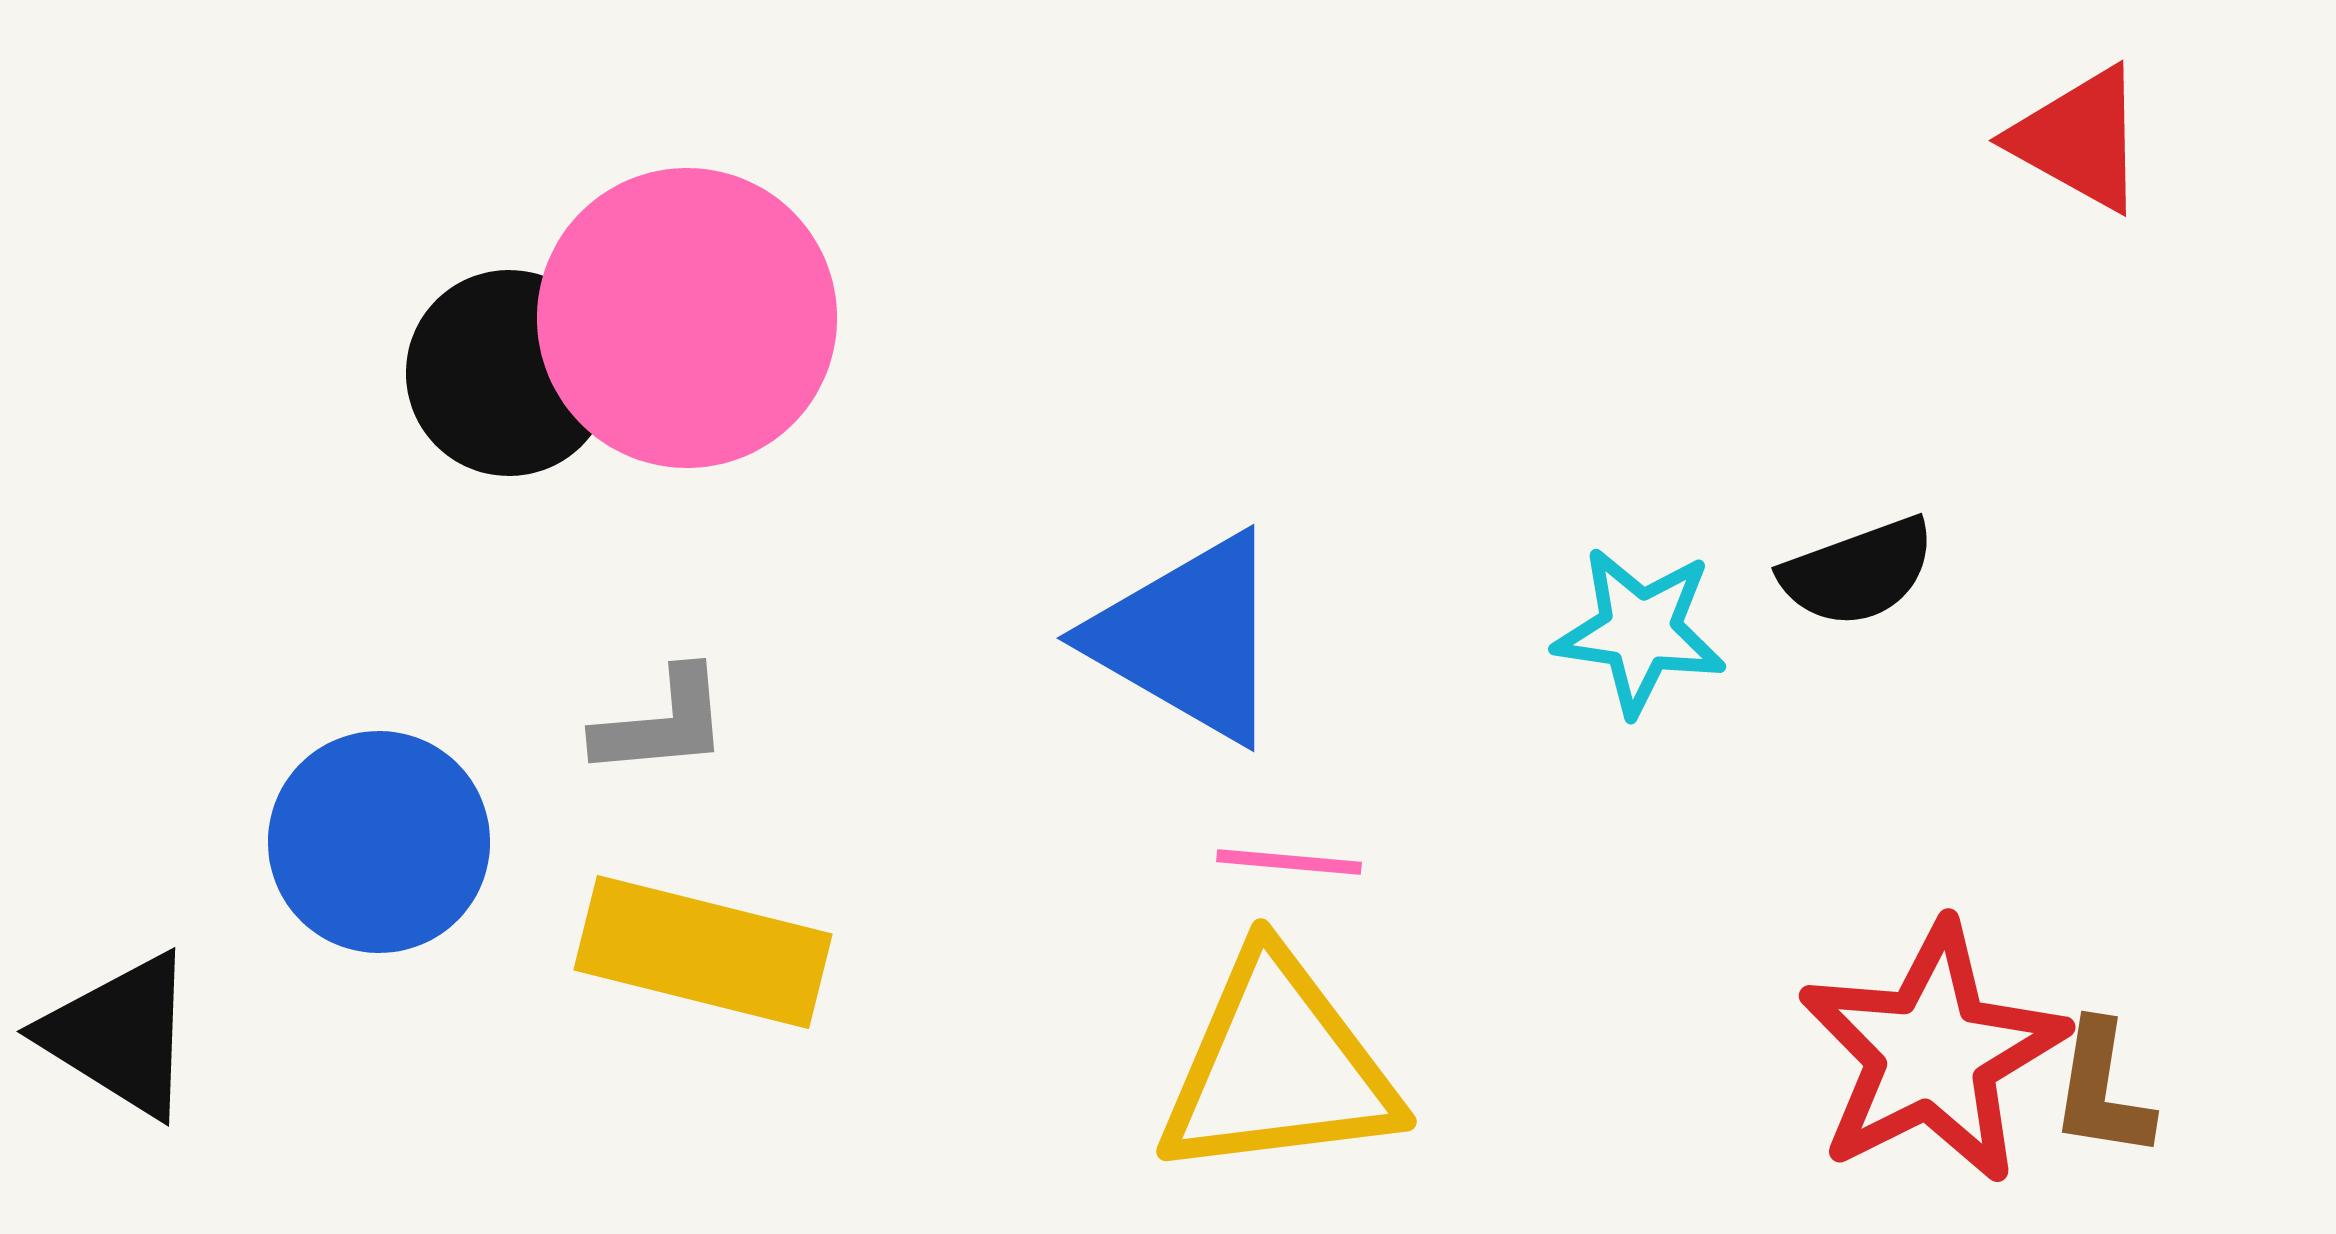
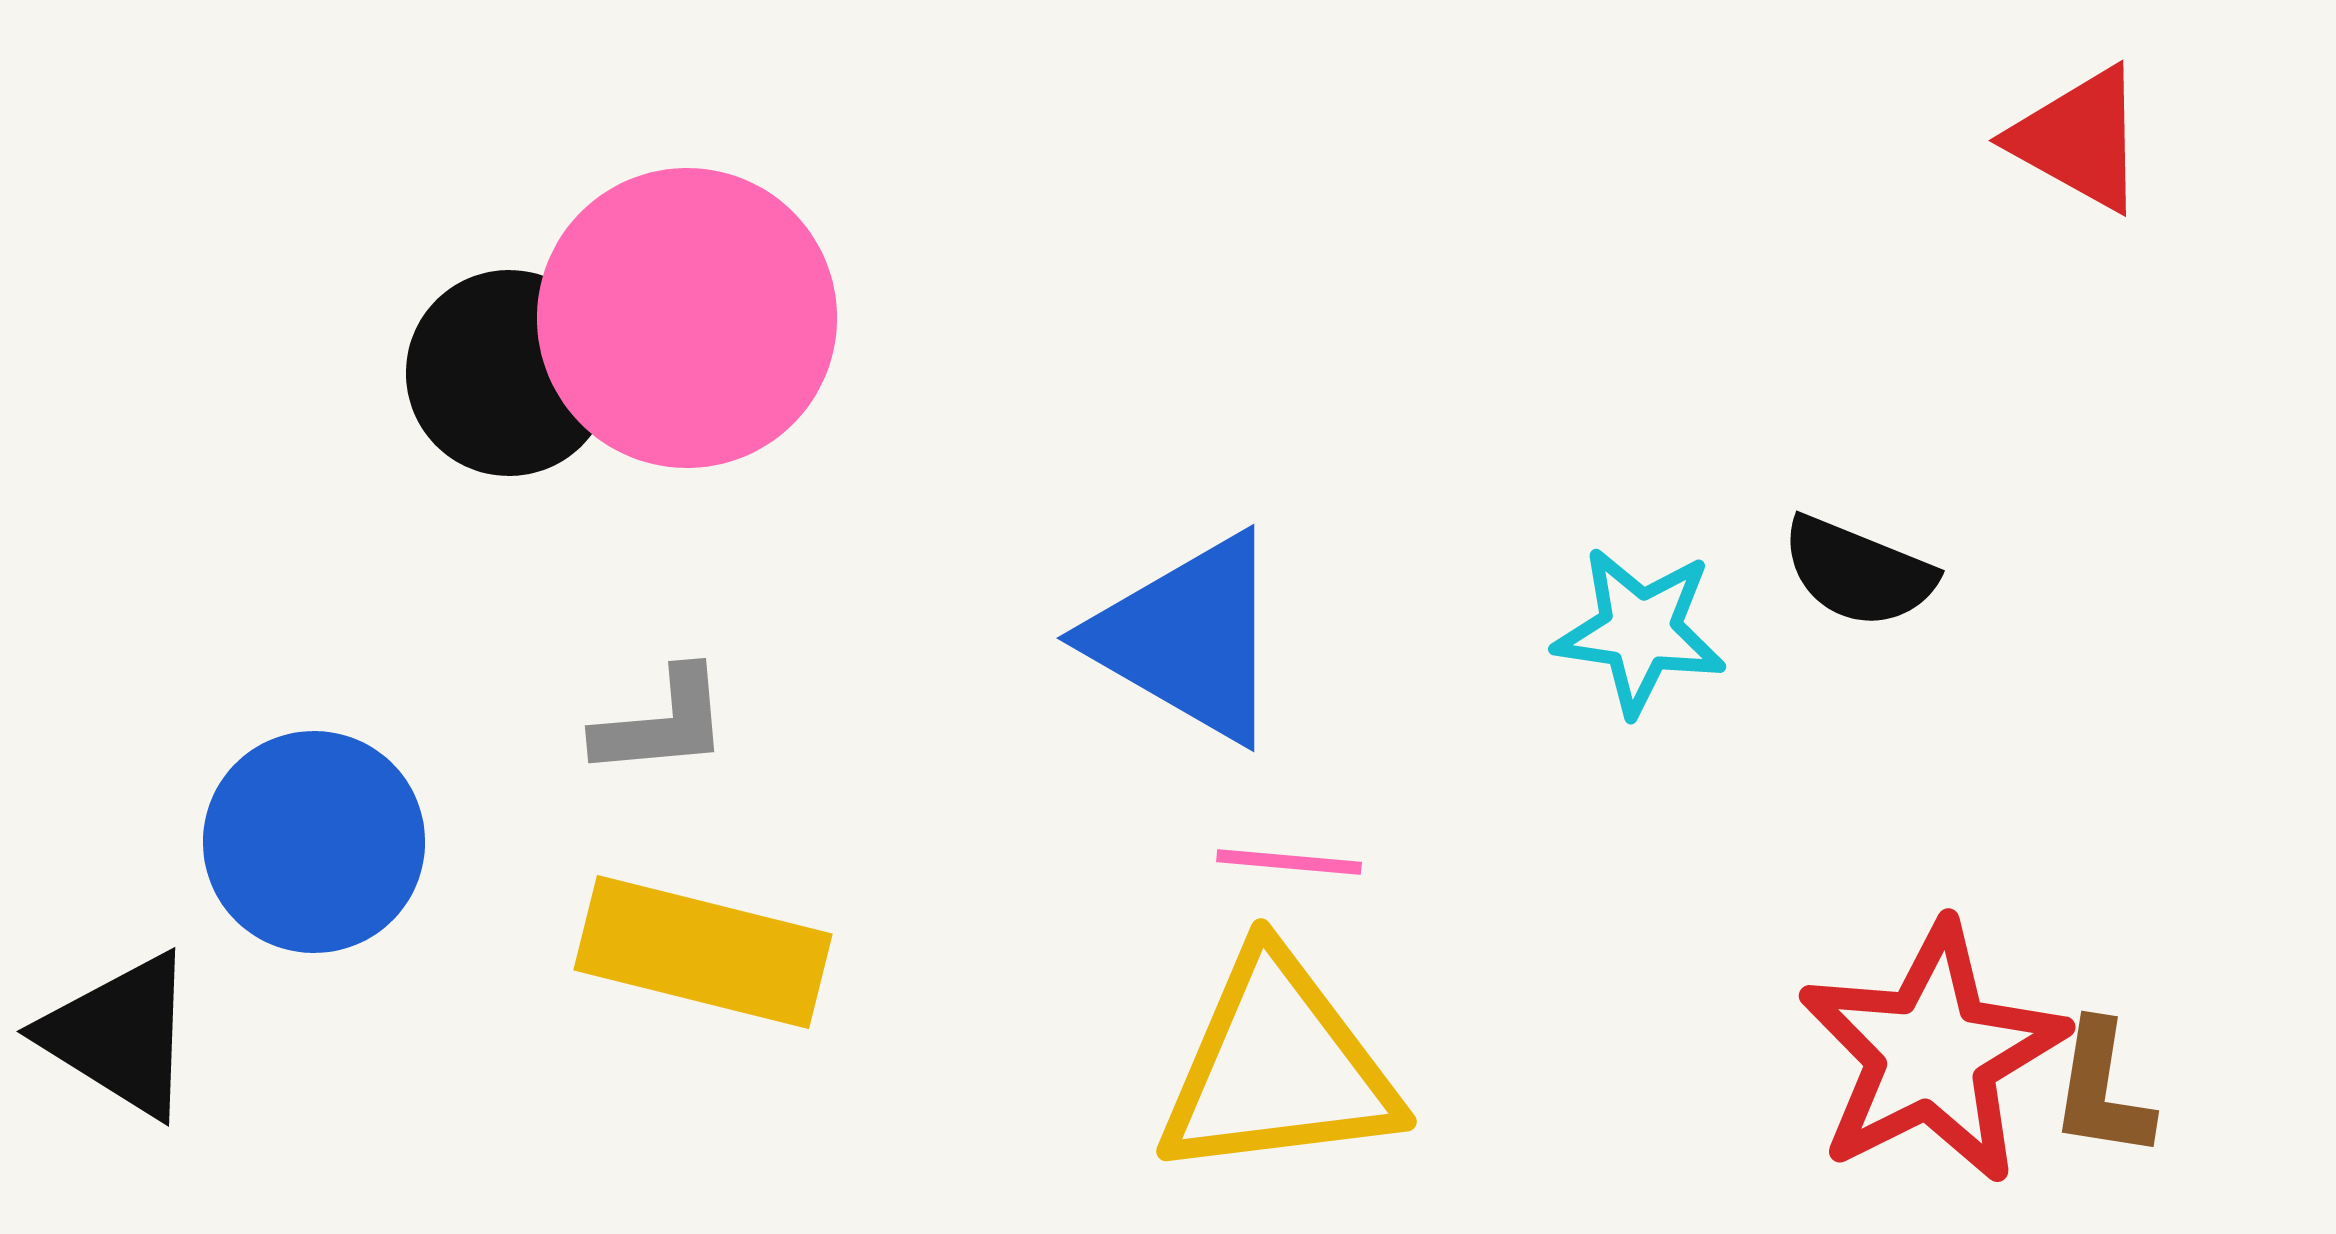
black semicircle: rotated 42 degrees clockwise
blue circle: moved 65 px left
